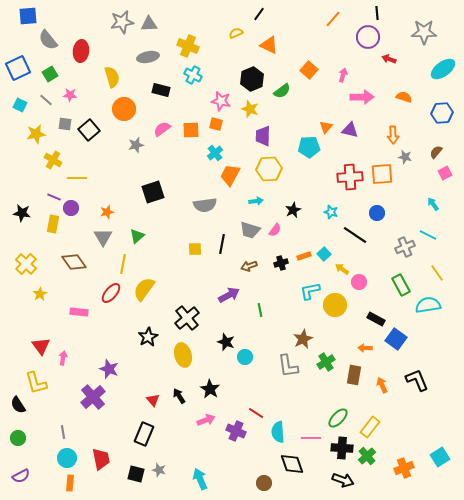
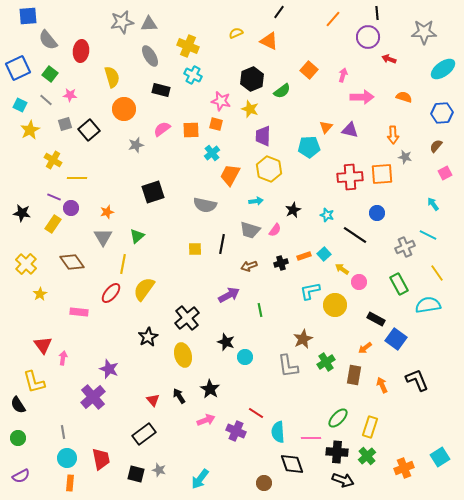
black line at (259, 14): moved 20 px right, 2 px up
orange triangle at (269, 45): moved 4 px up
gray ellipse at (148, 57): moved 2 px right, 1 px up; rotated 70 degrees clockwise
green square at (50, 74): rotated 21 degrees counterclockwise
gray square at (65, 124): rotated 24 degrees counterclockwise
yellow star at (36, 134): moved 6 px left, 4 px up; rotated 18 degrees counterclockwise
brown semicircle at (436, 152): moved 6 px up
cyan cross at (215, 153): moved 3 px left
yellow hexagon at (269, 169): rotated 25 degrees clockwise
gray semicircle at (205, 205): rotated 20 degrees clockwise
cyan star at (331, 212): moved 4 px left, 3 px down
yellow rectangle at (53, 224): rotated 24 degrees clockwise
brown diamond at (74, 262): moved 2 px left
green rectangle at (401, 285): moved 2 px left, 1 px up
red triangle at (41, 346): moved 2 px right, 1 px up
orange arrow at (365, 348): rotated 40 degrees counterclockwise
yellow L-shape at (36, 383): moved 2 px left, 1 px up
yellow rectangle at (370, 427): rotated 20 degrees counterclockwise
black rectangle at (144, 434): rotated 30 degrees clockwise
black cross at (342, 448): moved 5 px left, 4 px down
cyan arrow at (200, 479): rotated 120 degrees counterclockwise
